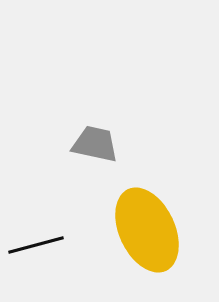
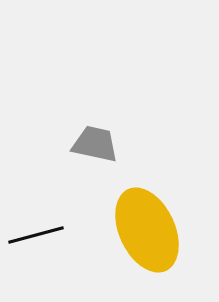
black line: moved 10 px up
